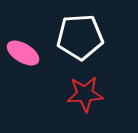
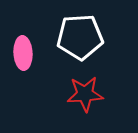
pink ellipse: rotated 56 degrees clockwise
